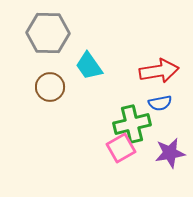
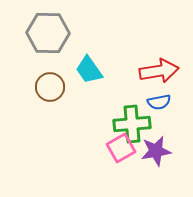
cyan trapezoid: moved 4 px down
blue semicircle: moved 1 px left, 1 px up
green cross: rotated 9 degrees clockwise
purple star: moved 14 px left, 2 px up
